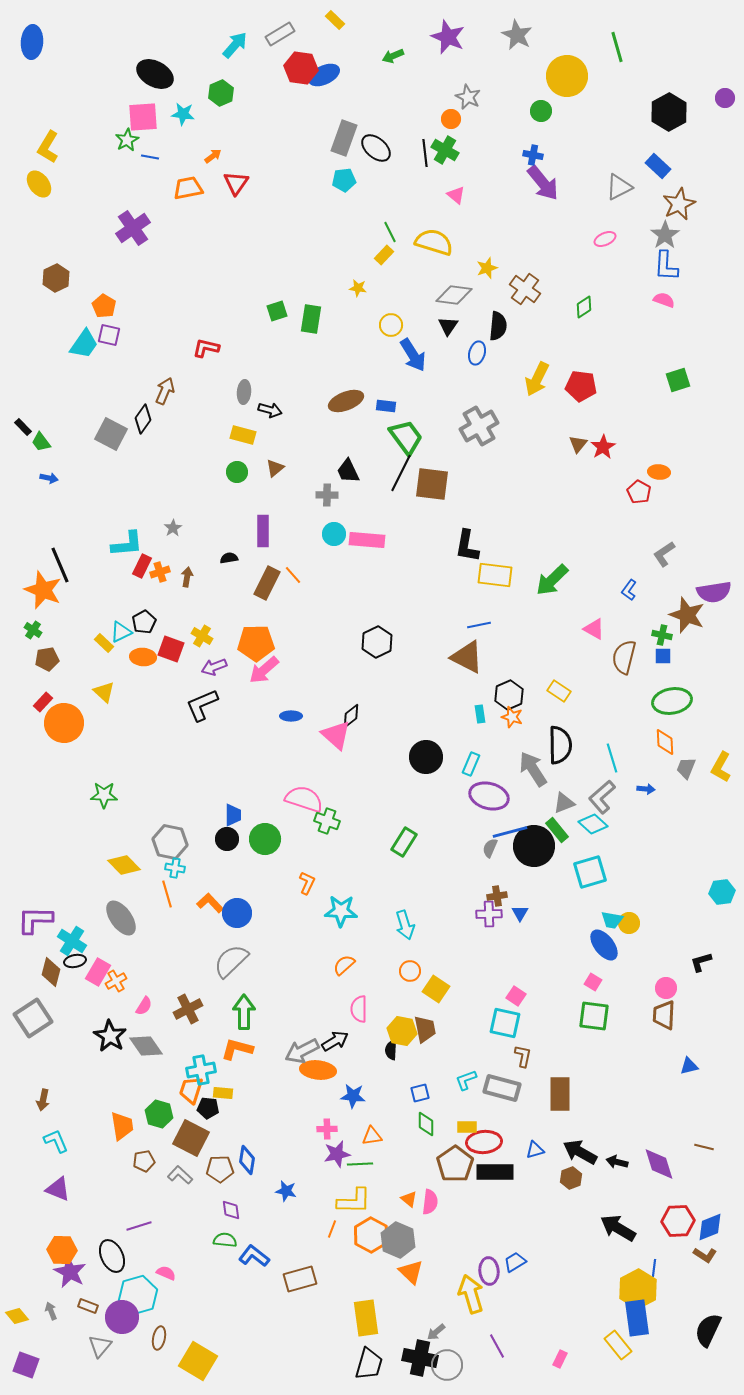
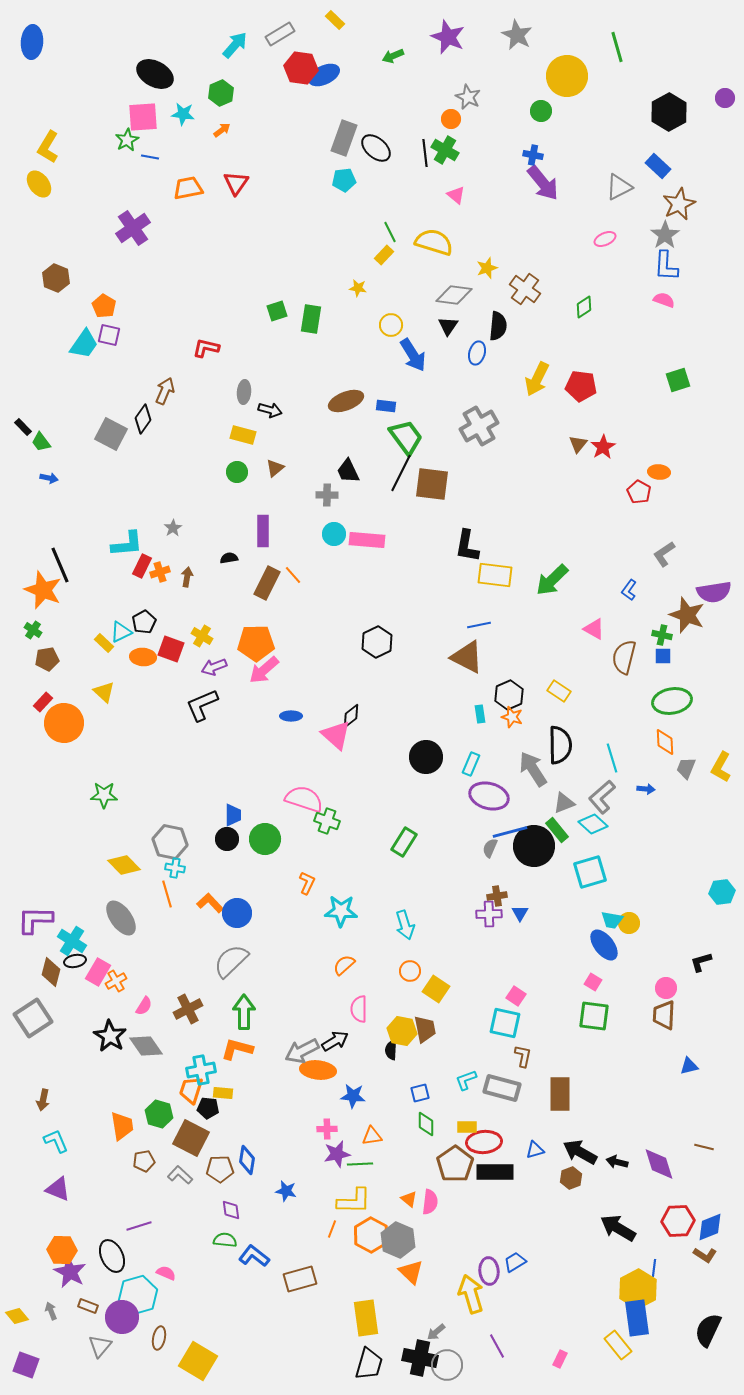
orange arrow at (213, 156): moved 9 px right, 26 px up
brown hexagon at (56, 278): rotated 12 degrees counterclockwise
